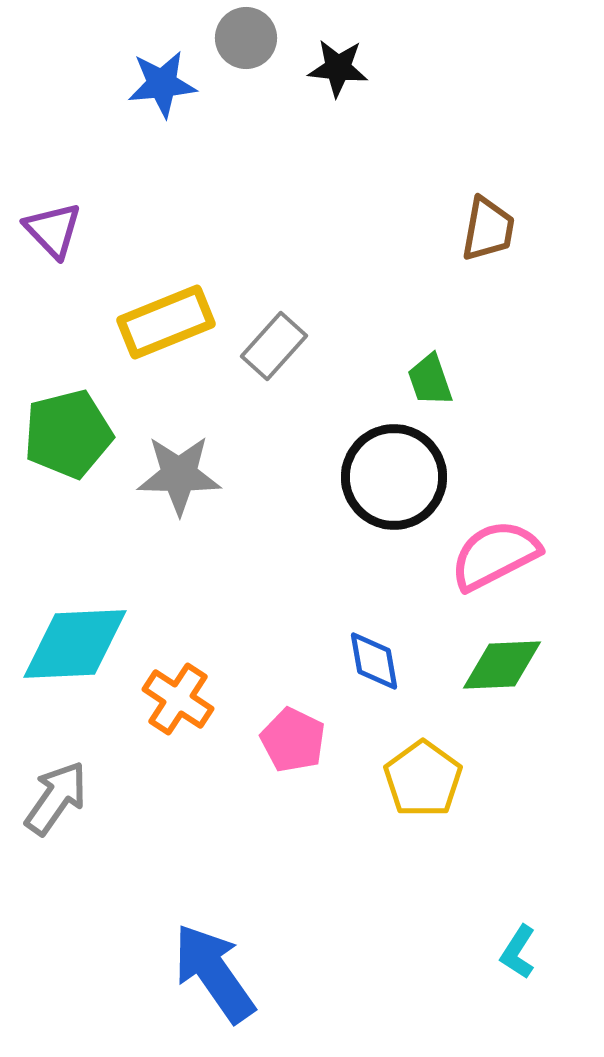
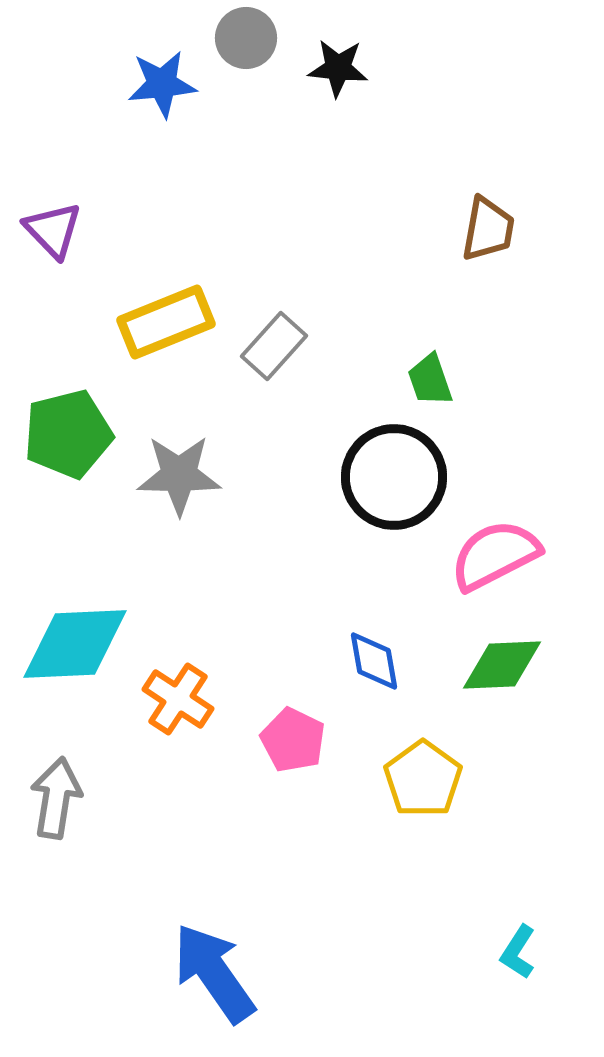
gray arrow: rotated 26 degrees counterclockwise
